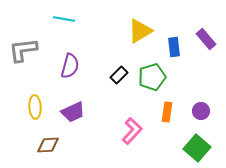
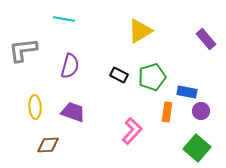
blue rectangle: moved 13 px right, 45 px down; rotated 72 degrees counterclockwise
black rectangle: rotated 72 degrees clockwise
purple trapezoid: rotated 135 degrees counterclockwise
